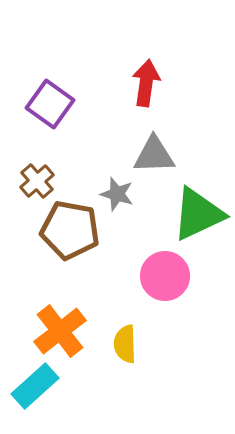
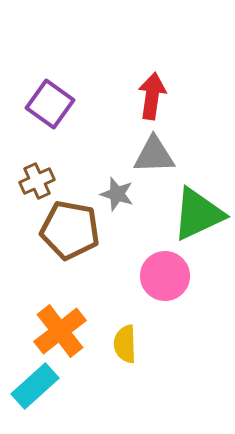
red arrow: moved 6 px right, 13 px down
brown cross: rotated 16 degrees clockwise
